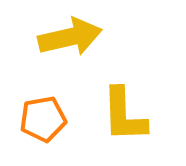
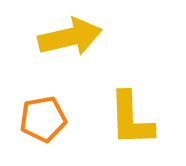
yellow L-shape: moved 7 px right, 4 px down
